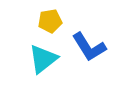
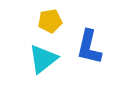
blue L-shape: rotated 45 degrees clockwise
